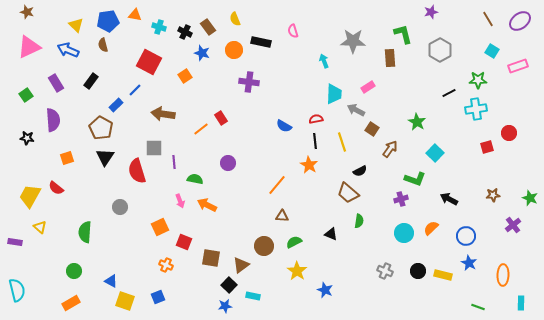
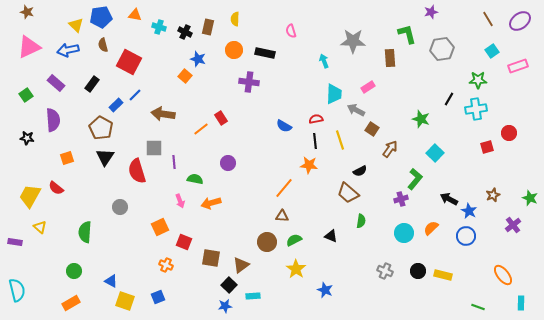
yellow semicircle at (235, 19): rotated 24 degrees clockwise
blue pentagon at (108, 21): moved 7 px left, 4 px up
brown rectangle at (208, 27): rotated 49 degrees clockwise
pink semicircle at (293, 31): moved 2 px left
green L-shape at (403, 34): moved 4 px right
black rectangle at (261, 42): moved 4 px right, 11 px down
blue arrow at (68, 50): rotated 35 degrees counterclockwise
gray hexagon at (440, 50): moved 2 px right, 1 px up; rotated 20 degrees clockwise
cyan square at (492, 51): rotated 24 degrees clockwise
blue star at (202, 53): moved 4 px left, 6 px down
red square at (149, 62): moved 20 px left
orange square at (185, 76): rotated 16 degrees counterclockwise
black rectangle at (91, 81): moved 1 px right, 3 px down
purple rectangle at (56, 83): rotated 18 degrees counterclockwise
blue line at (135, 90): moved 5 px down
black line at (449, 93): moved 6 px down; rotated 32 degrees counterclockwise
green star at (417, 122): moved 4 px right, 3 px up; rotated 12 degrees counterclockwise
yellow line at (342, 142): moved 2 px left, 2 px up
orange star at (309, 165): rotated 24 degrees counterclockwise
green L-shape at (415, 179): rotated 70 degrees counterclockwise
orange line at (277, 185): moved 7 px right, 3 px down
brown star at (493, 195): rotated 16 degrees counterclockwise
orange arrow at (207, 205): moved 4 px right, 2 px up; rotated 42 degrees counterclockwise
green semicircle at (359, 221): moved 2 px right
black triangle at (331, 234): moved 2 px down
green semicircle at (294, 242): moved 2 px up
brown circle at (264, 246): moved 3 px right, 4 px up
blue star at (469, 263): moved 52 px up
yellow star at (297, 271): moved 1 px left, 2 px up
orange ellipse at (503, 275): rotated 40 degrees counterclockwise
cyan rectangle at (253, 296): rotated 16 degrees counterclockwise
